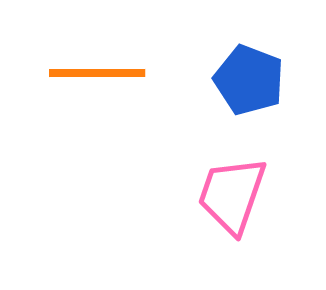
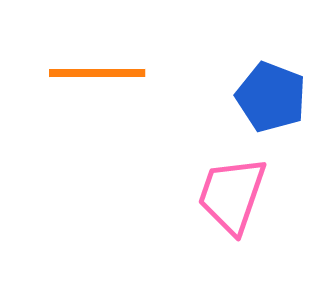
blue pentagon: moved 22 px right, 17 px down
